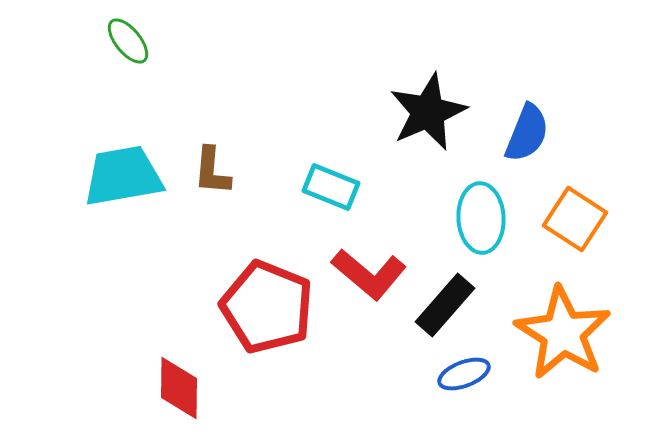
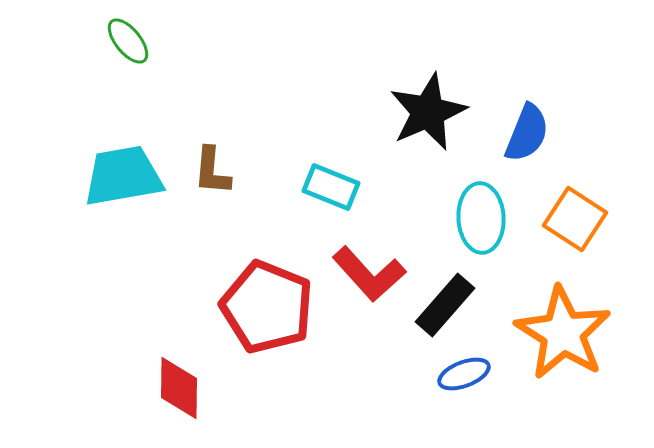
red L-shape: rotated 8 degrees clockwise
